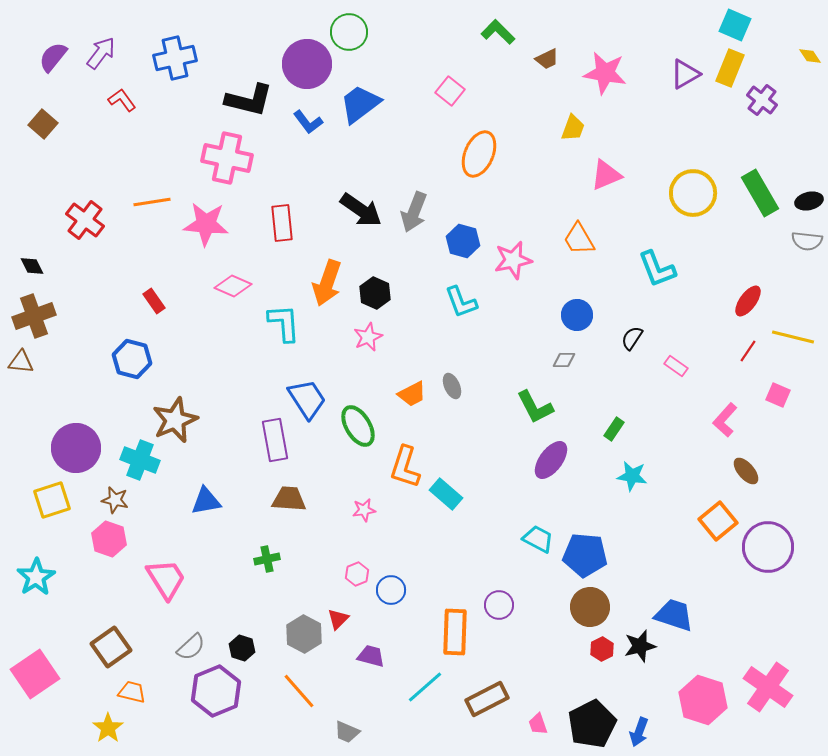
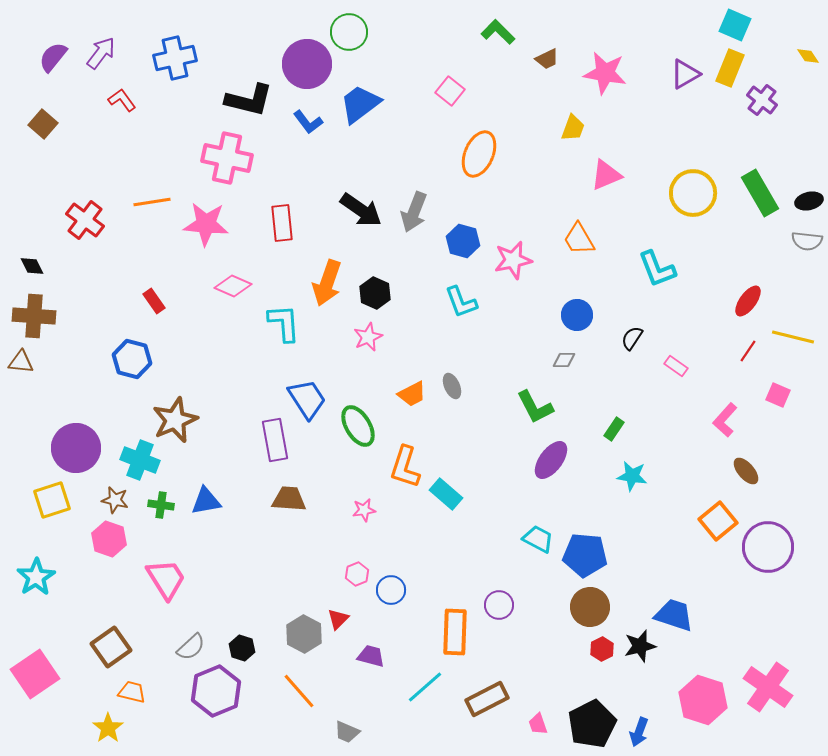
yellow diamond at (810, 56): moved 2 px left
brown cross at (34, 316): rotated 24 degrees clockwise
green cross at (267, 559): moved 106 px left, 54 px up; rotated 20 degrees clockwise
